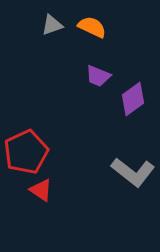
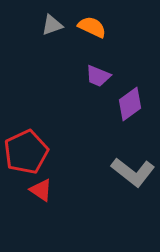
purple diamond: moved 3 px left, 5 px down
